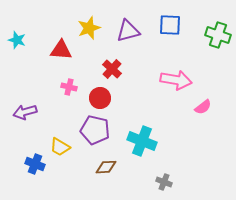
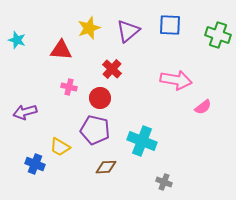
purple triangle: rotated 25 degrees counterclockwise
